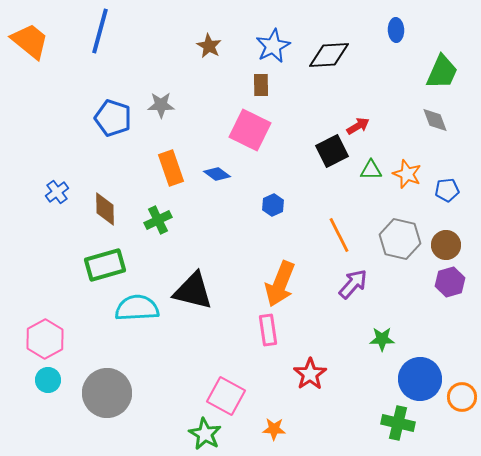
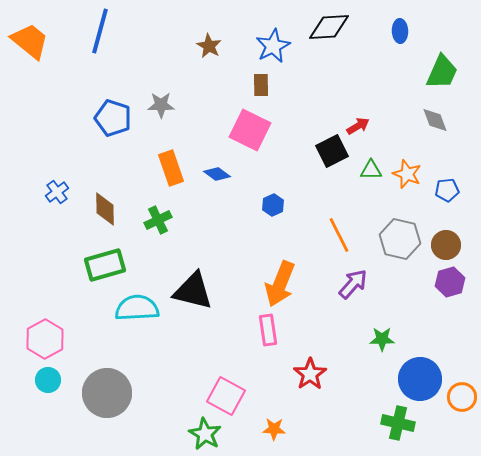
blue ellipse at (396, 30): moved 4 px right, 1 px down
black diamond at (329, 55): moved 28 px up
